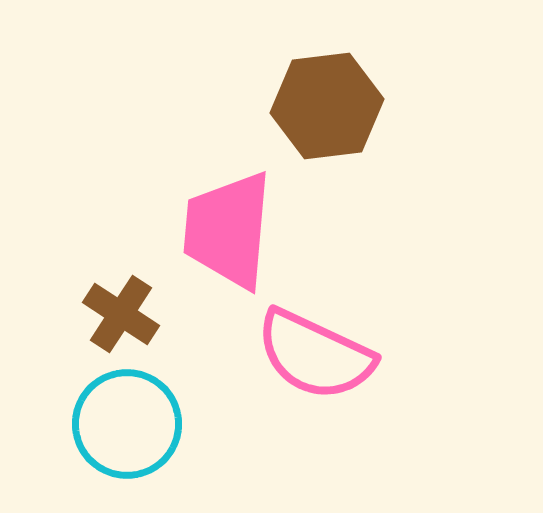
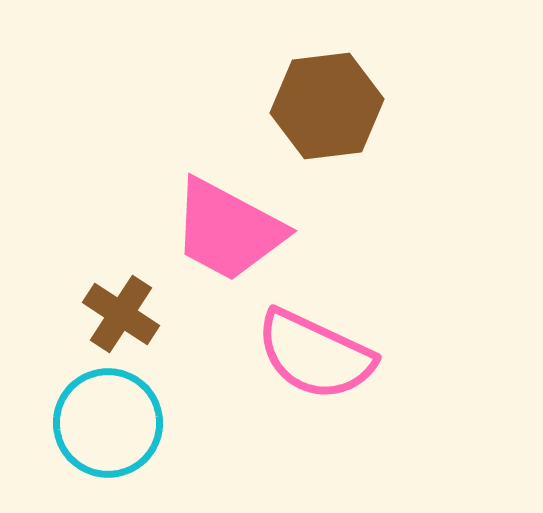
pink trapezoid: rotated 67 degrees counterclockwise
cyan circle: moved 19 px left, 1 px up
